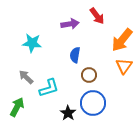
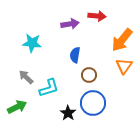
red arrow: rotated 48 degrees counterclockwise
green arrow: rotated 36 degrees clockwise
